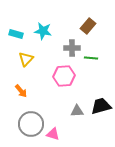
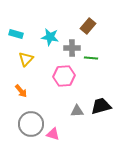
cyan star: moved 7 px right, 6 px down
